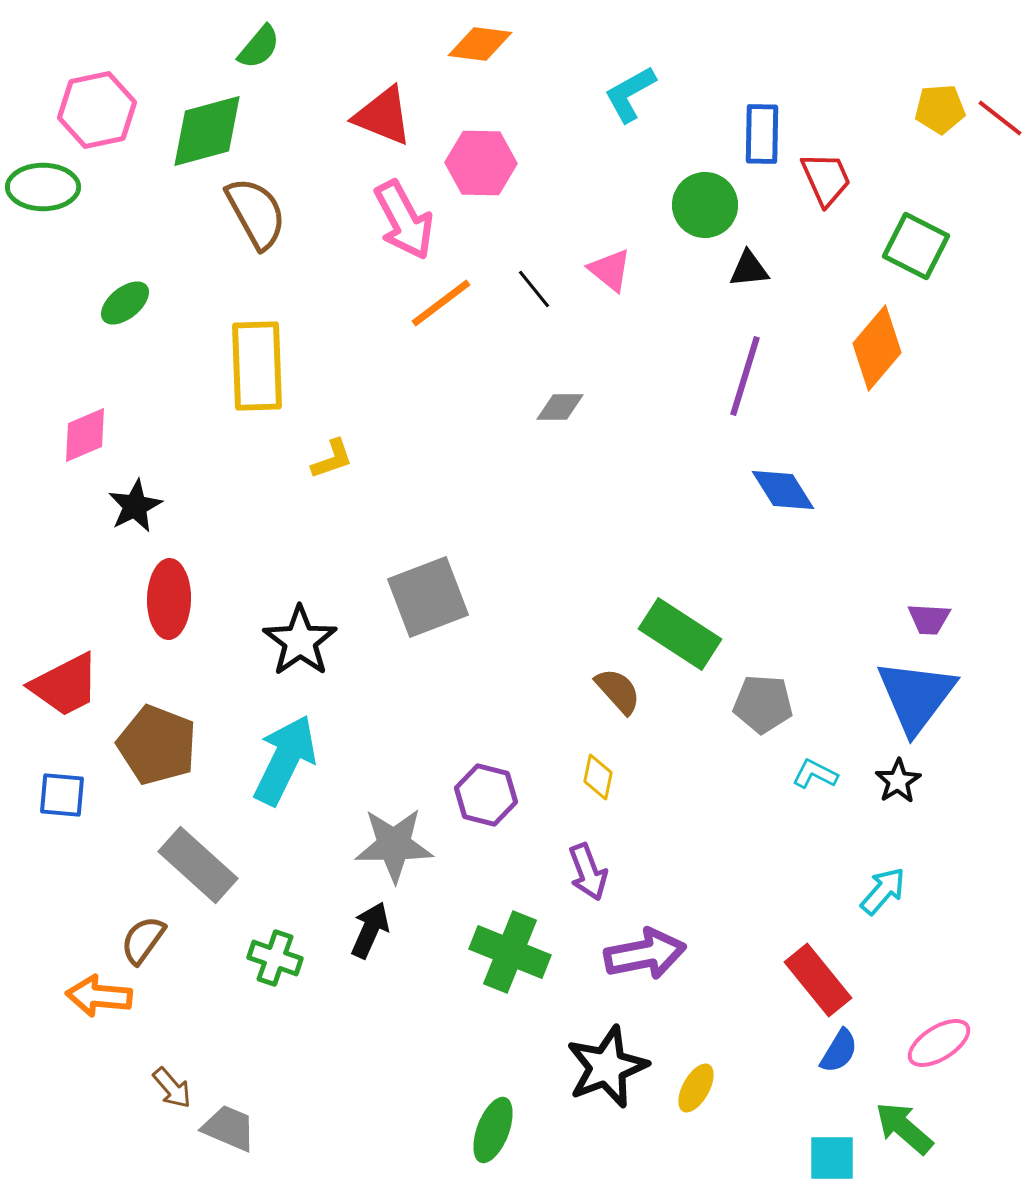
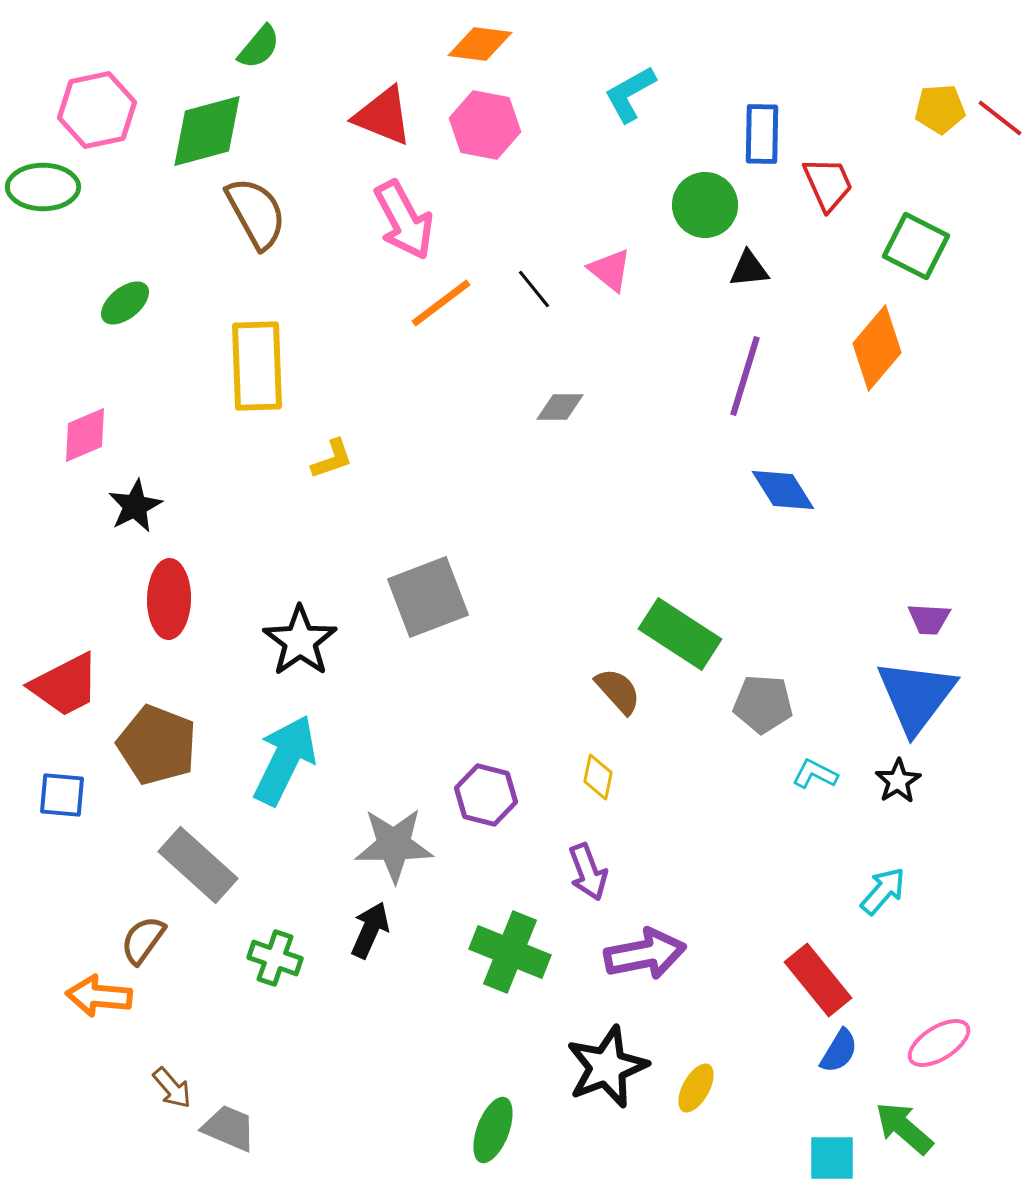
pink hexagon at (481, 163): moved 4 px right, 38 px up; rotated 10 degrees clockwise
red trapezoid at (826, 179): moved 2 px right, 5 px down
